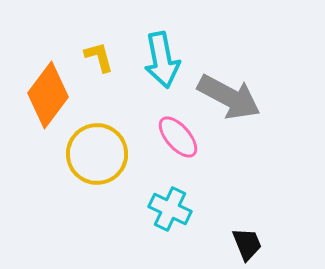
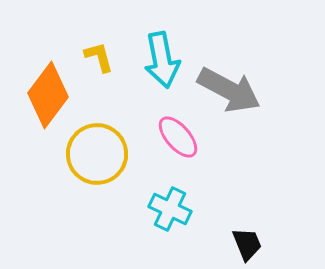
gray arrow: moved 7 px up
